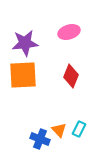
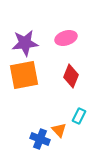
pink ellipse: moved 3 px left, 6 px down
orange square: moved 1 px right; rotated 8 degrees counterclockwise
cyan rectangle: moved 13 px up
